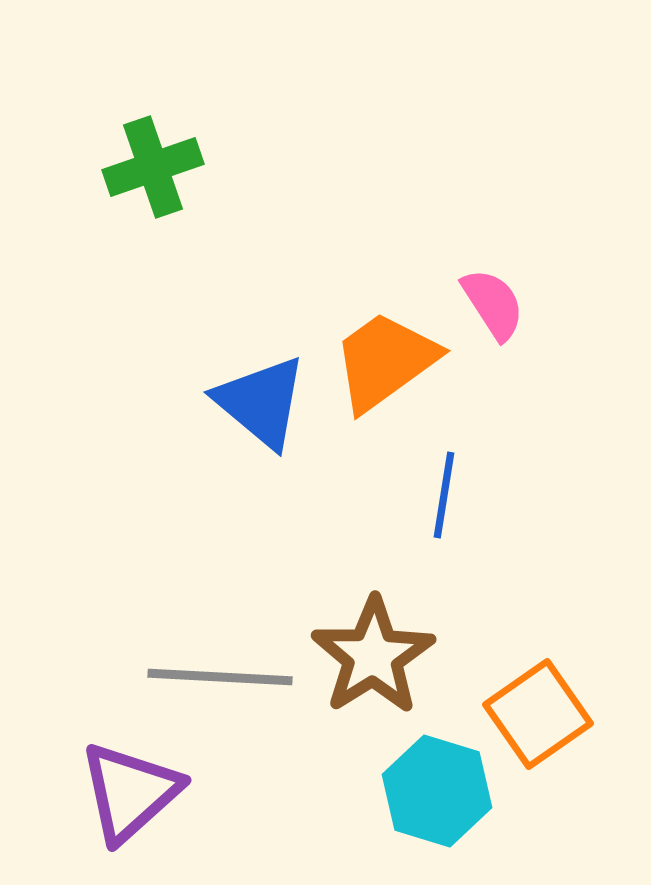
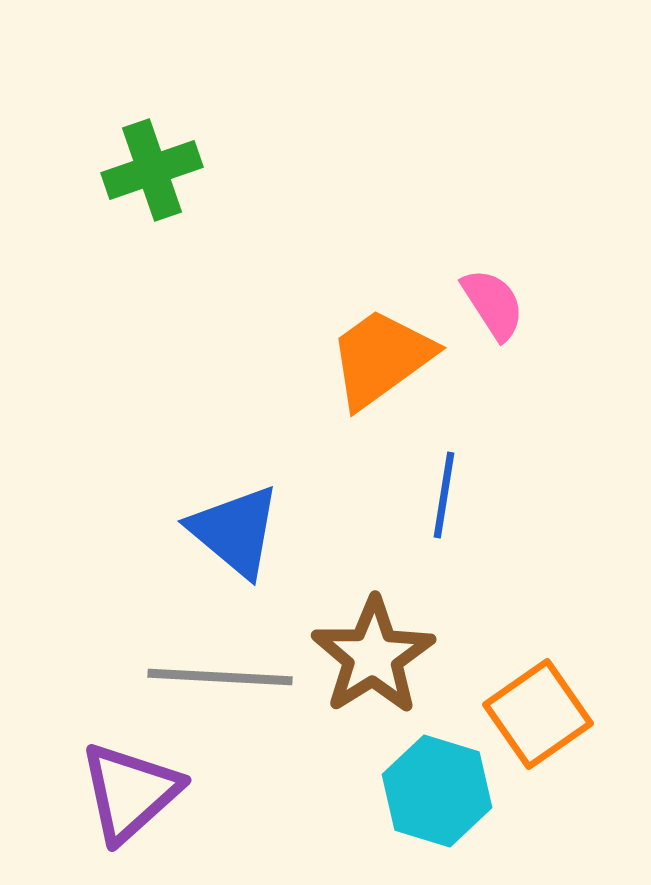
green cross: moved 1 px left, 3 px down
orange trapezoid: moved 4 px left, 3 px up
blue triangle: moved 26 px left, 129 px down
